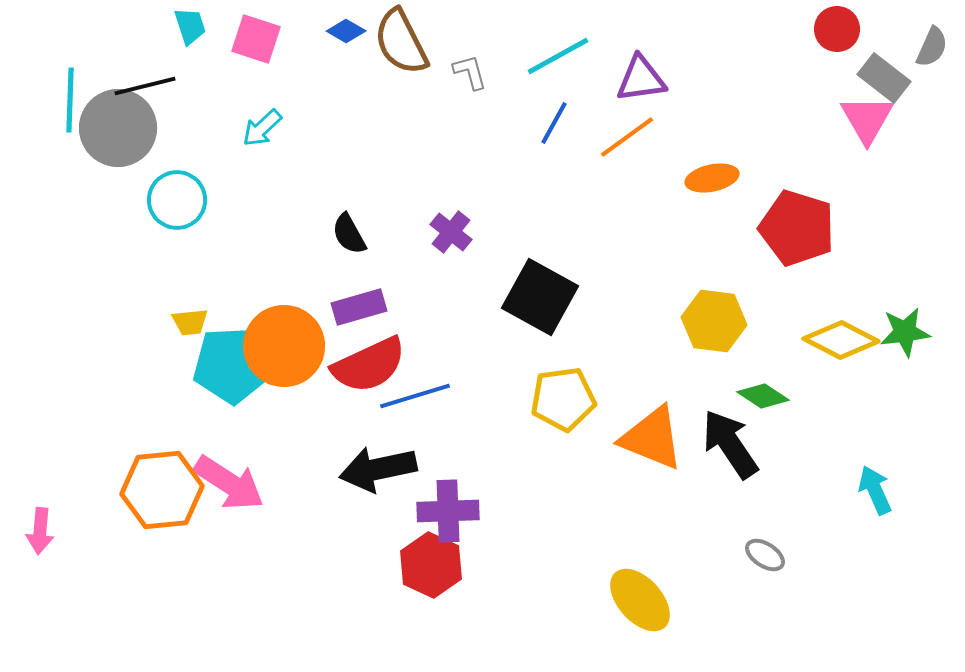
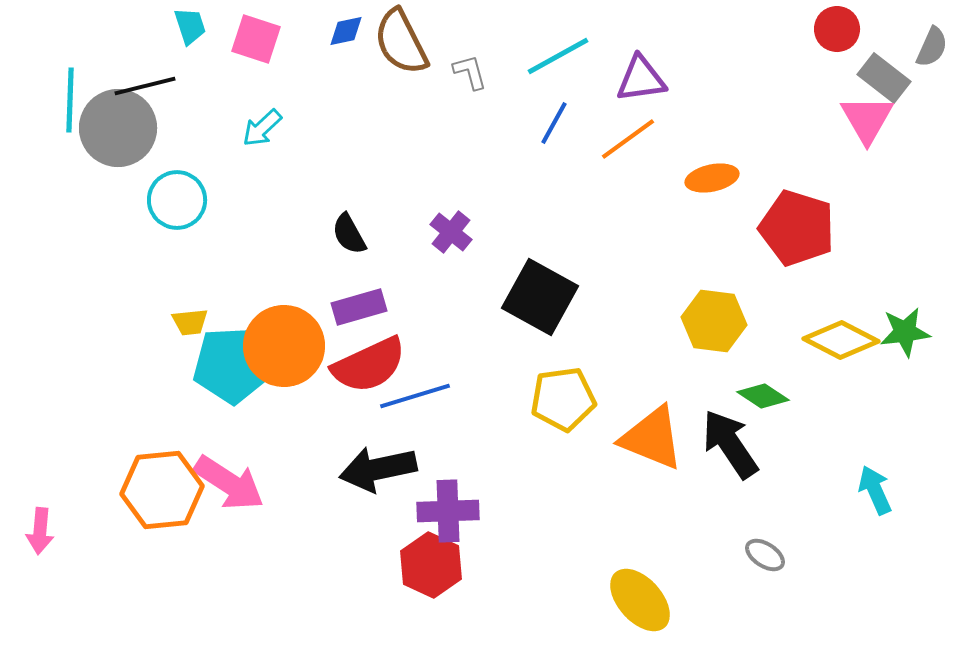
blue diamond at (346, 31): rotated 42 degrees counterclockwise
orange line at (627, 137): moved 1 px right, 2 px down
